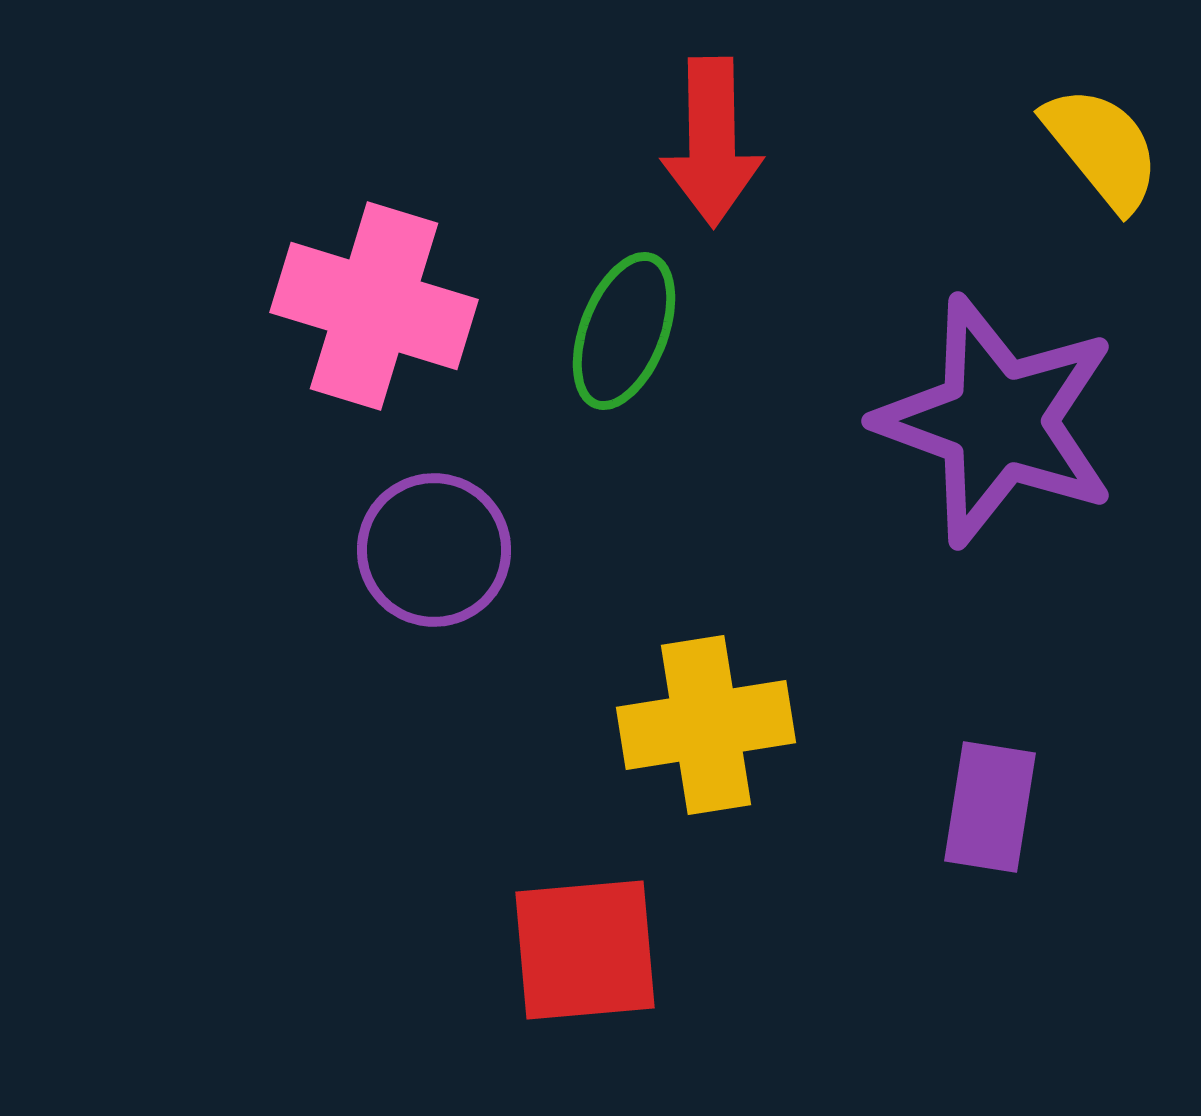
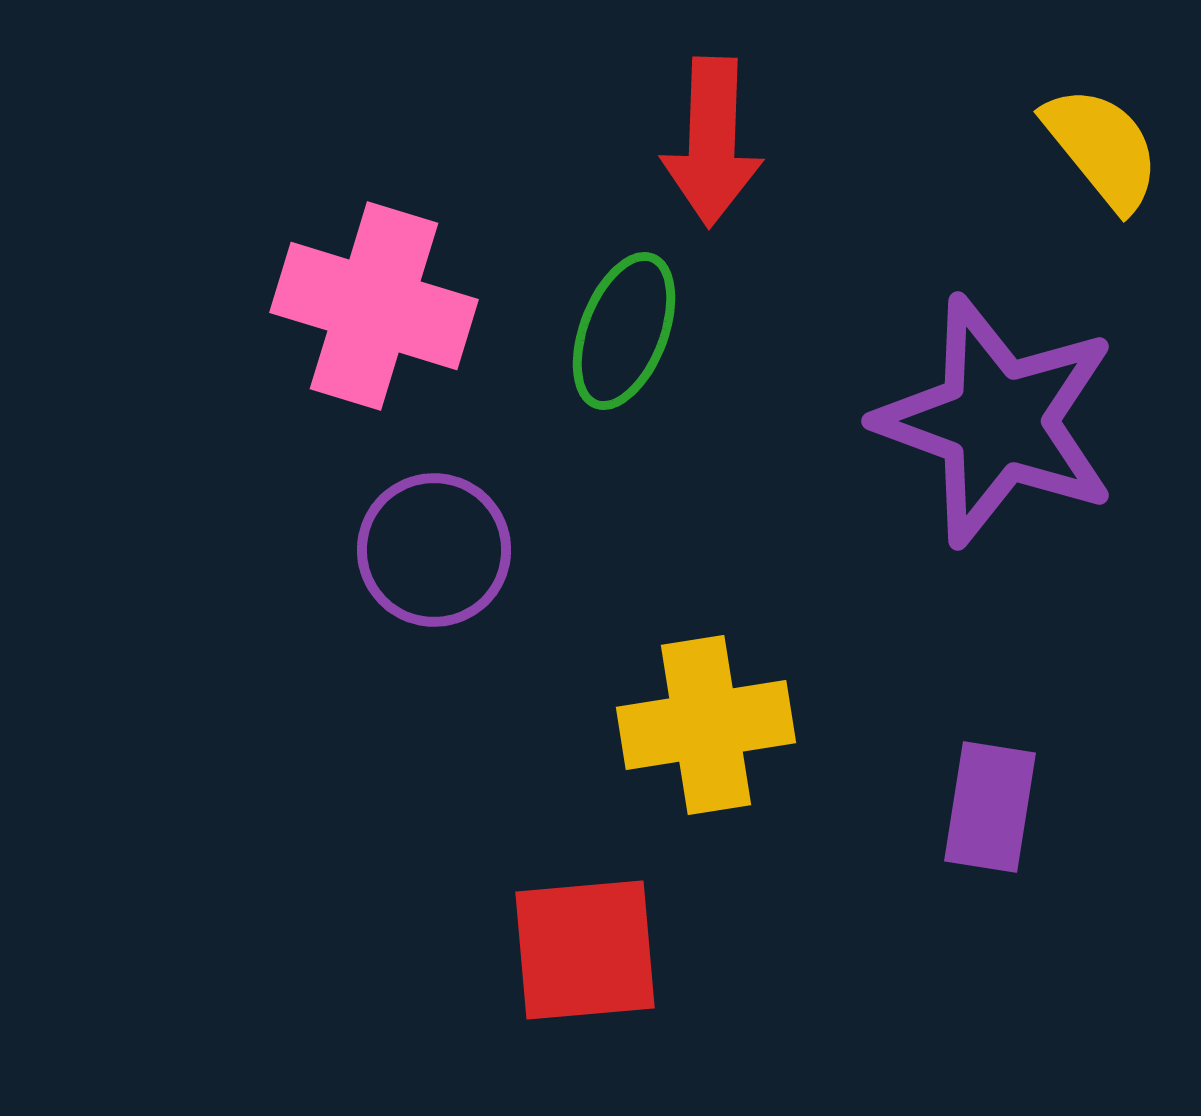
red arrow: rotated 3 degrees clockwise
